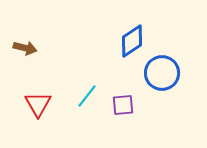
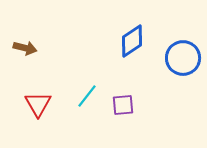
blue circle: moved 21 px right, 15 px up
